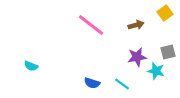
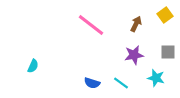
yellow square: moved 2 px down
brown arrow: moved 1 px up; rotated 49 degrees counterclockwise
gray square: rotated 14 degrees clockwise
purple star: moved 3 px left, 2 px up
cyan semicircle: moved 2 px right; rotated 88 degrees counterclockwise
cyan star: moved 7 px down
cyan line: moved 1 px left, 1 px up
